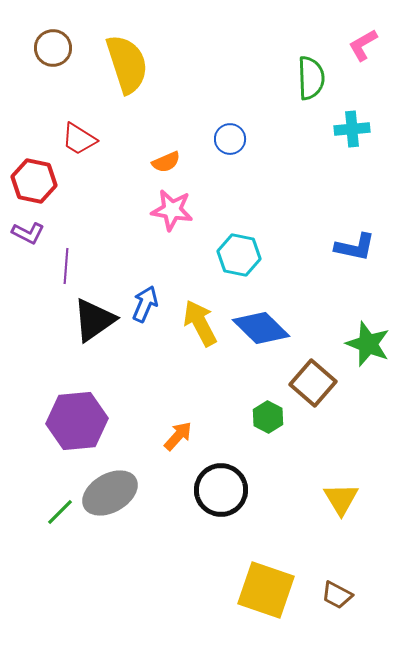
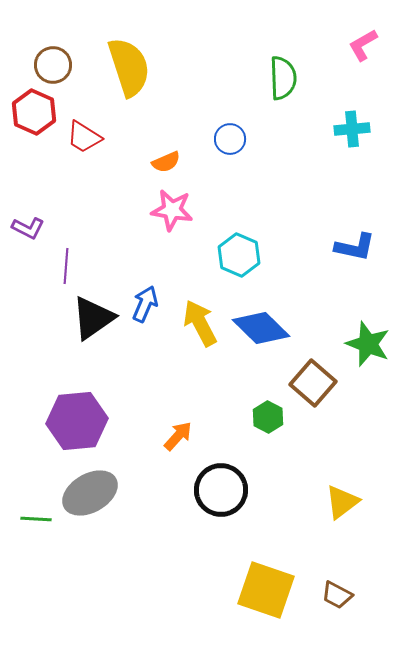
brown circle: moved 17 px down
yellow semicircle: moved 2 px right, 3 px down
green semicircle: moved 28 px left
red trapezoid: moved 5 px right, 2 px up
red hexagon: moved 69 px up; rotated 12 degrees clockwise
purple L-shape: moved 5 px up
cyan hexagon: rotated 12 degrees clockwise
black triangle: moved 1 px left, 2 px up
gray ellipse: moved 20 px left
yellow triangle: moved 1 px right, 3 px down; rotated 24 degrees clockwise
green line: moved 24 px left, 7 px down; rotated 48 degrees clockwise
